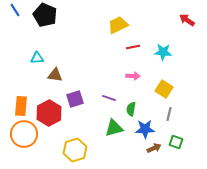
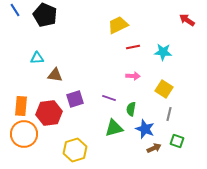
red hexagon: rotated 20 degrees clockwise
blue star: rotated 24 degrees clockwise
green square: moved 1 px right, 1 px up
